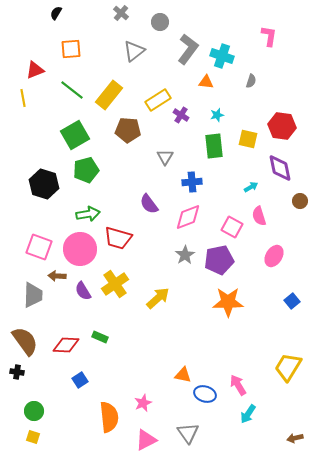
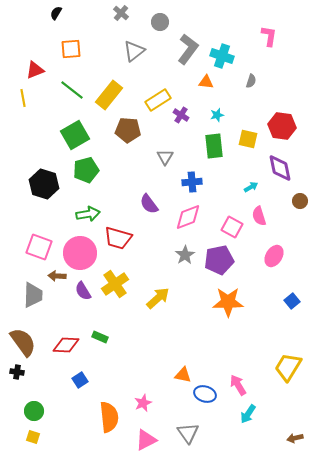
pink circle at (80, 249): moved 4 px down
brown semicircle at (25, 341): moved 2 px left, 1 px down
